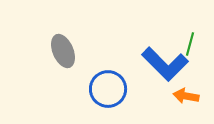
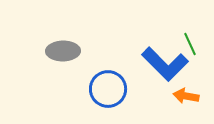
green line: rotated 40 degrees counterclockwise
gray ellipse: rotated 68 degrees counterclockwise
